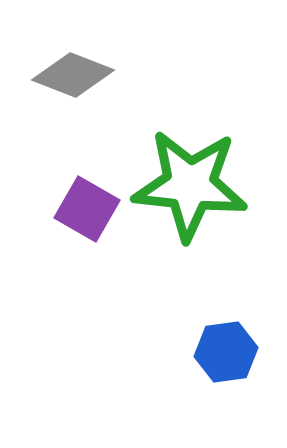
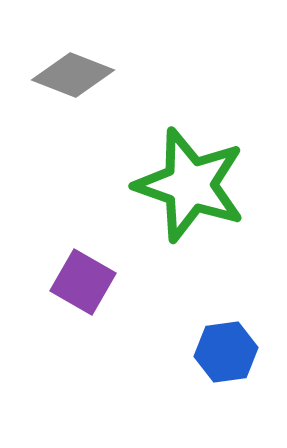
green star: rotated 13 degrees clockwise
purple square: moved 4 px left, 73 px down
